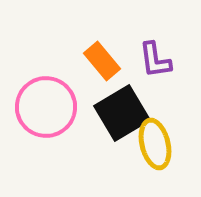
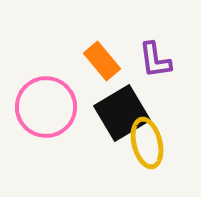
yellow ellipse: moved 8 px left, 1 px up
